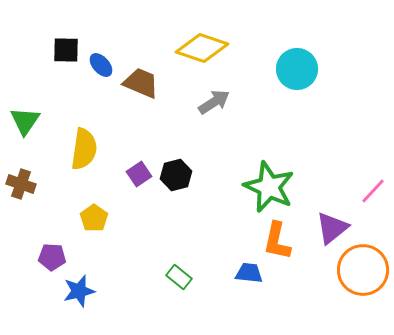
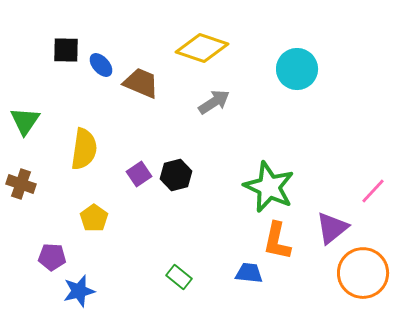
orange circle: moved 3 px down
